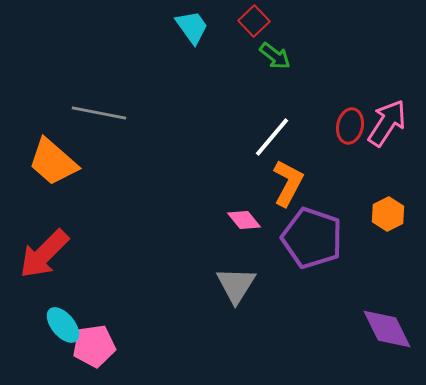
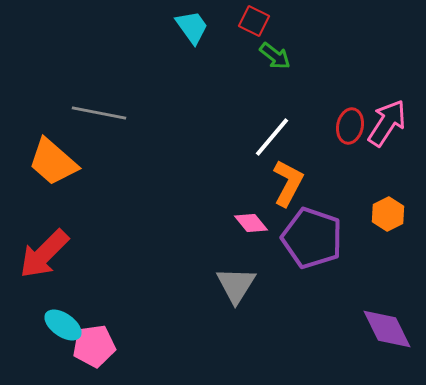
red square: rotated 20 degrees counterclockwise
pink diamond: moved 7 px right, 3 px down
cyan ellipse: rotated 15 degrees counterclockwise
